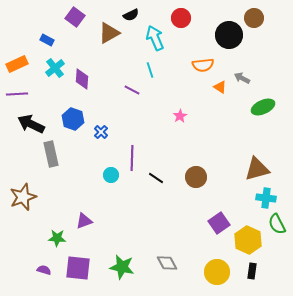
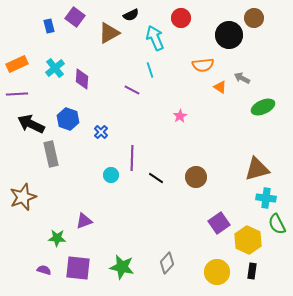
blue rectangle at (47, 40): moved 2 px right, 14 px up; rotated 48 degrees clockwise
blue hexagon at (73, 119): moved 5 px left
gray diamond at (167, 263): rotated 70 degrees clockwise
